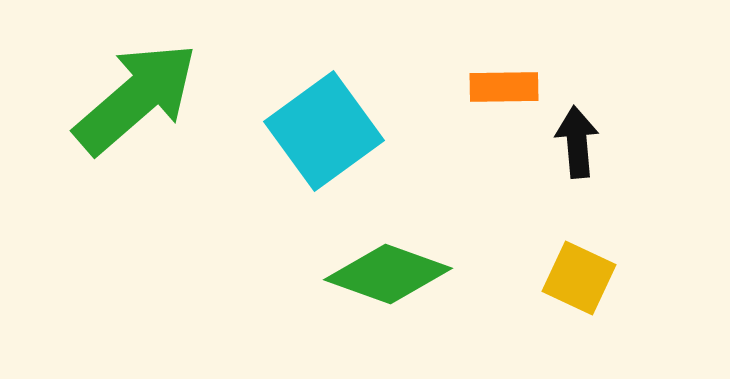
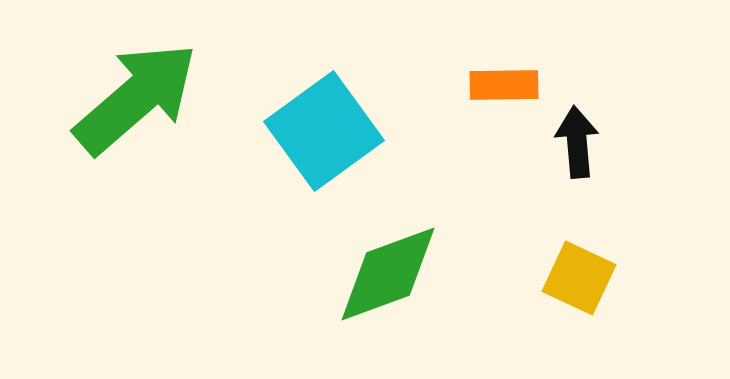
orange rectangle: moved 2 px up
green diamond: rotated 40 degrees counterclockwise
